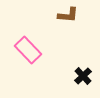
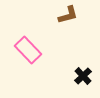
brown L-shape: rotated 20 degrees counterclockwise
